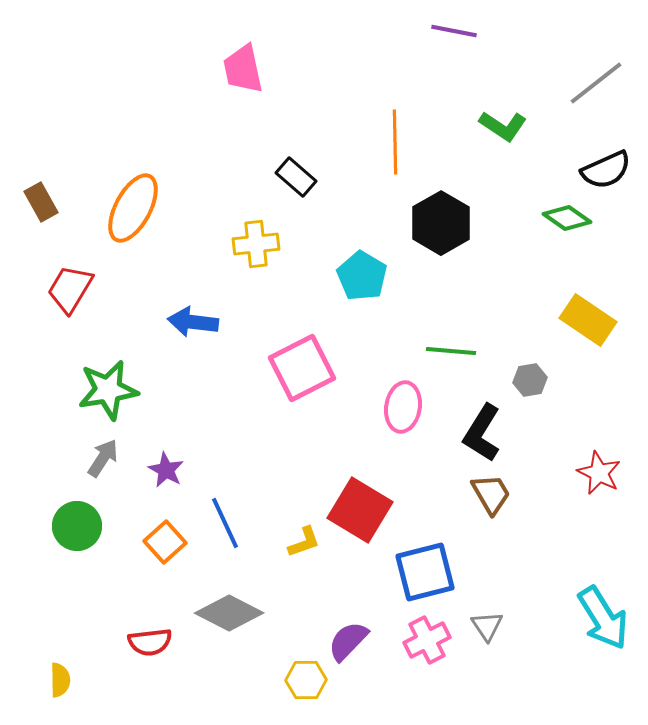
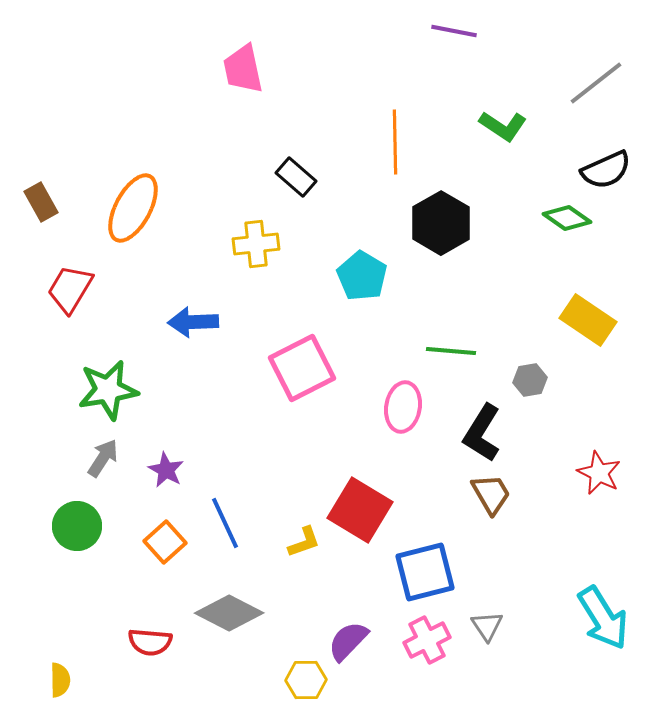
blue arrow: rotated 9 degrees counterclockwise
red semicircle: rotated 12 degrees clockwise
